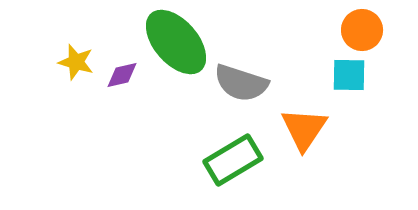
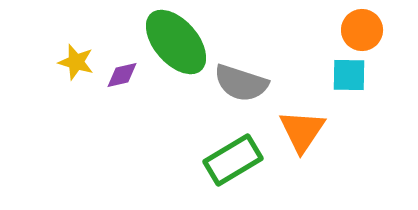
orange triangle: moved 2 px left, 2 px down
